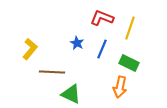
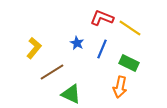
yellow line: rotated 75 degrees counterclockwise
yellow L-shape: moved 4 px right, 1 px up
brown line: rotated 35 degrees counterclockwise
